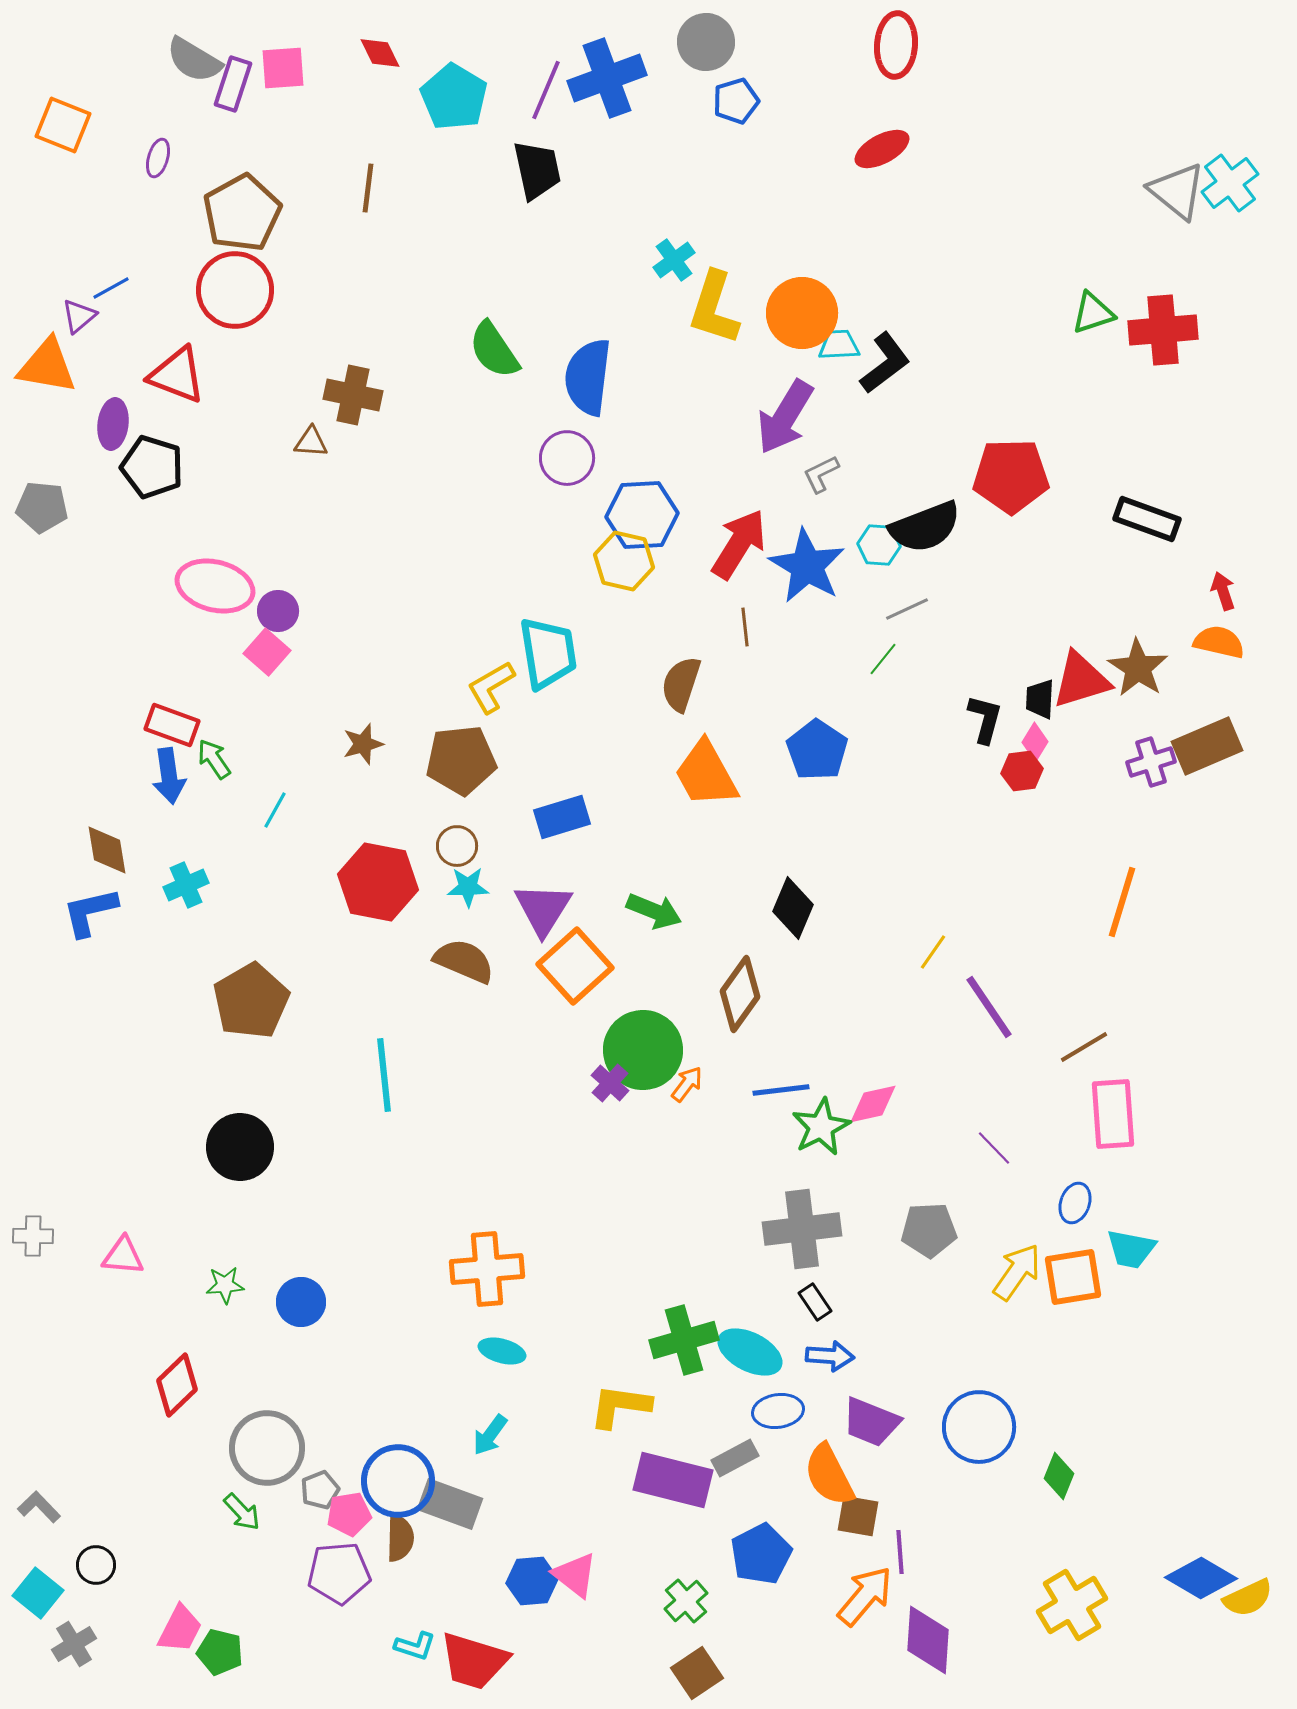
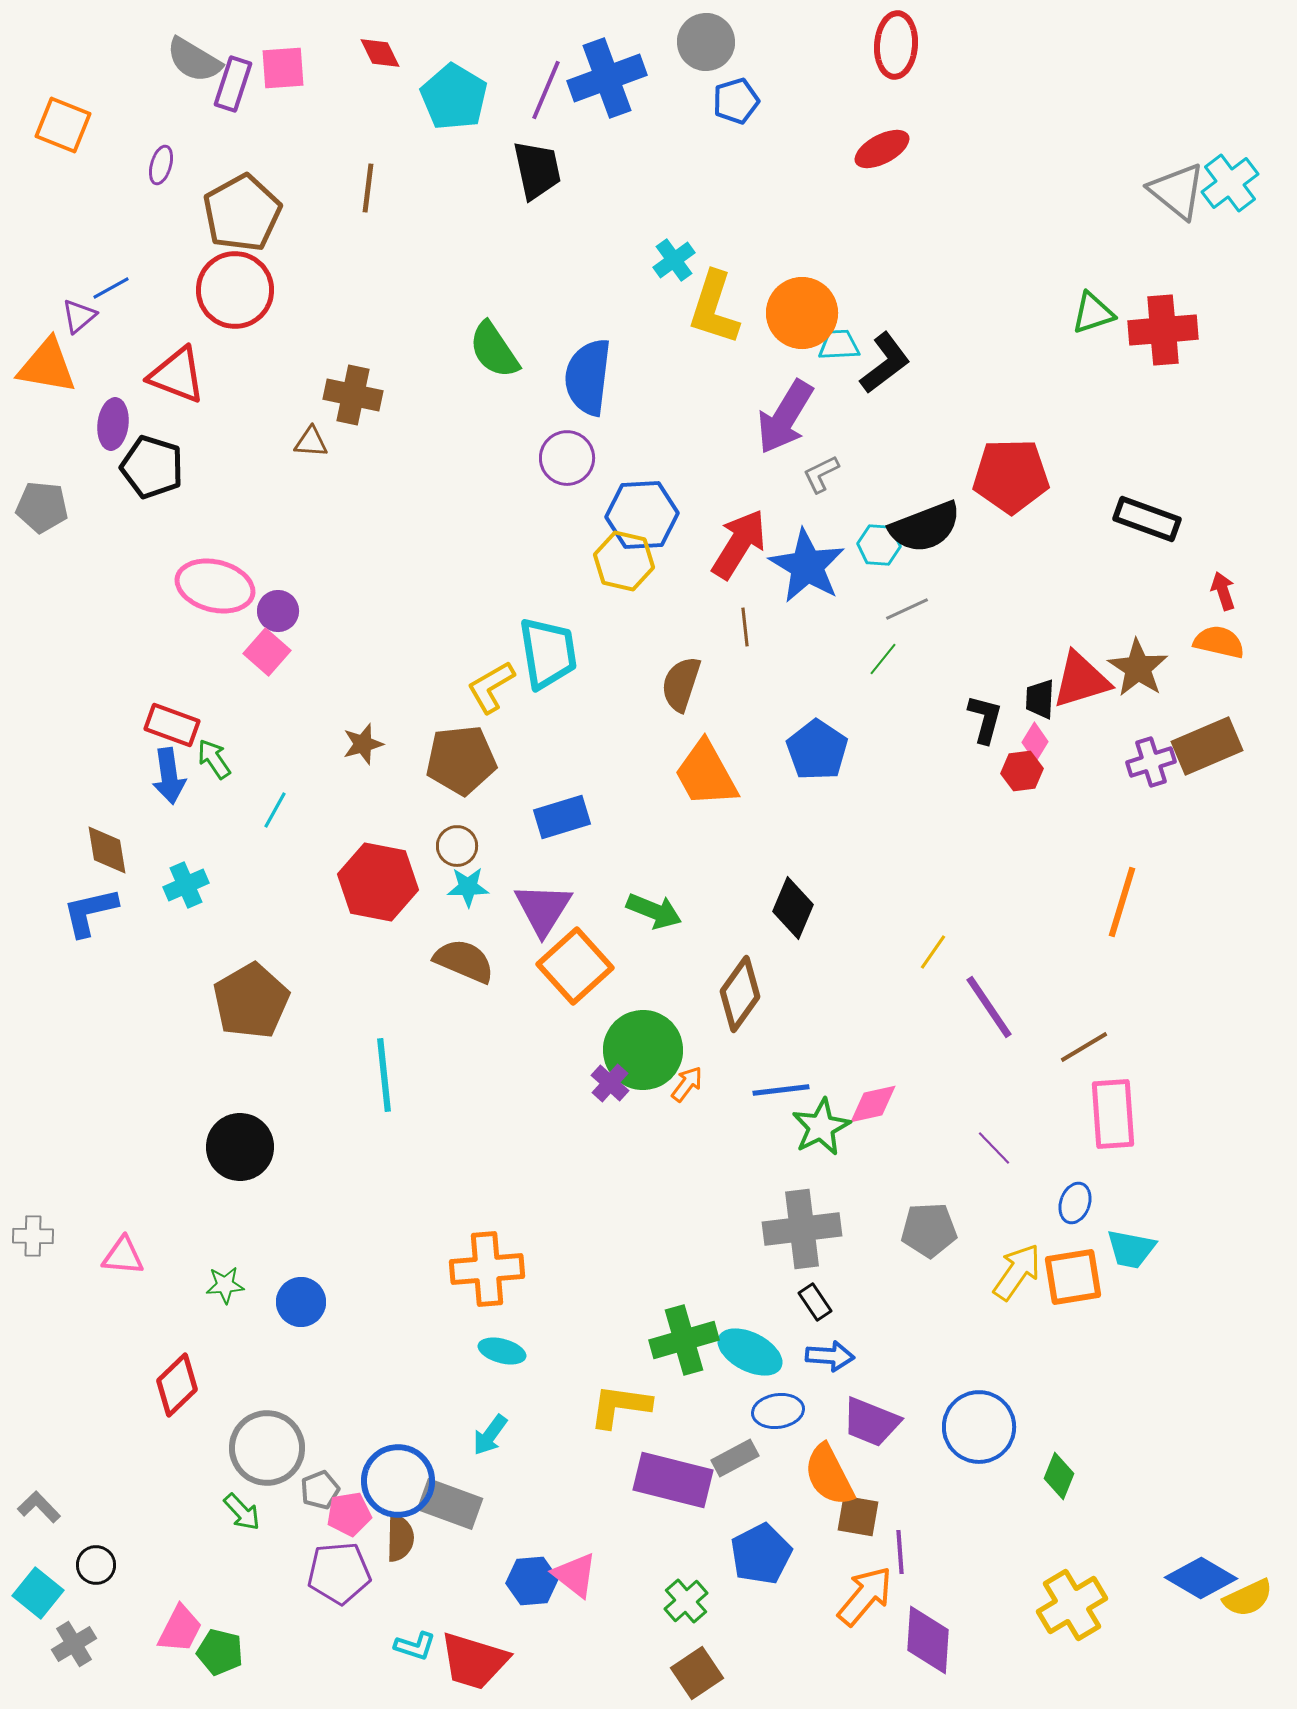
purple ellipse at (158, 158): moved 3 px right, 7 px down
